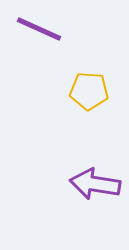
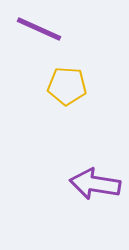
yellow pentagon: moved 22 px left, 5 px up
